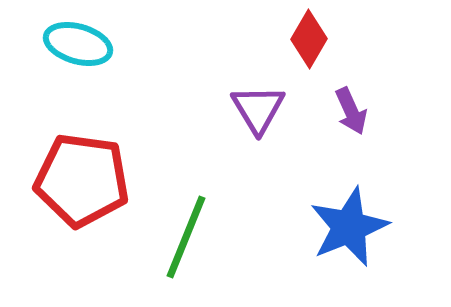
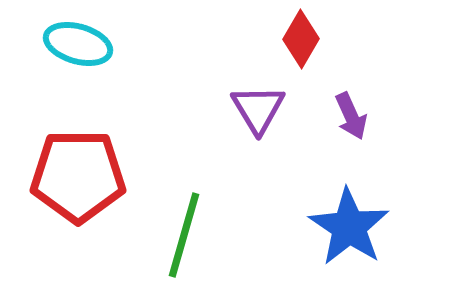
red diamond: moved 8 px left
purple arrow: moved 5 px down
red pentagon: moved 4 px left, 4 px up; rotated 8 degrees counterclockwise
blue star: rotated 16 degrees counterclockwise
green line: moved 2 px left, 2 px up; rotated 6 degrees counterclockwise
